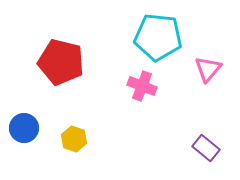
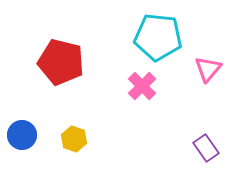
pink cross: rotated 24 degrees clockwise
blue circle: moved 2 px left, 7 px down
purple rectangle: rotated 16 degrees clockwise
